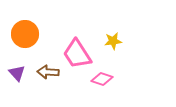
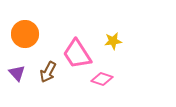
brown arrow: rotated 65 degrees counterclockwise
